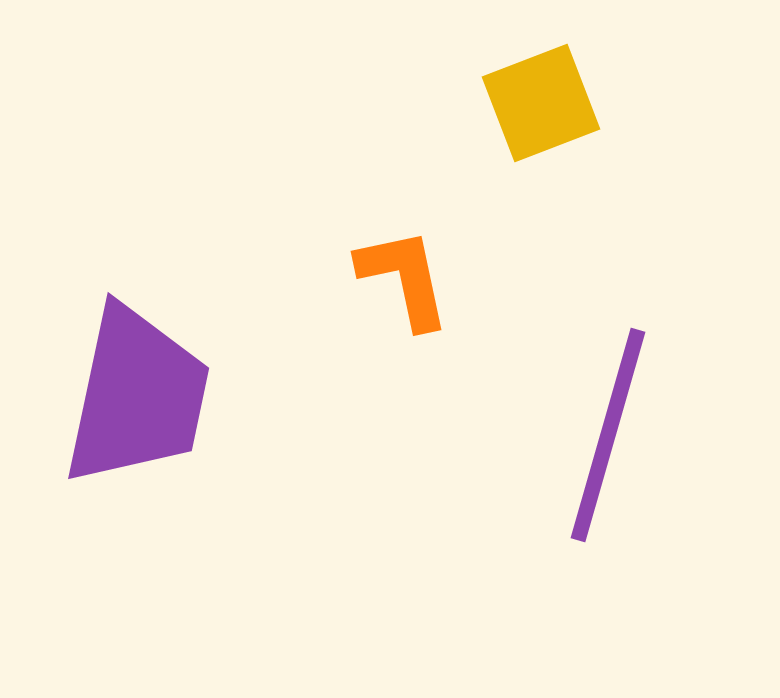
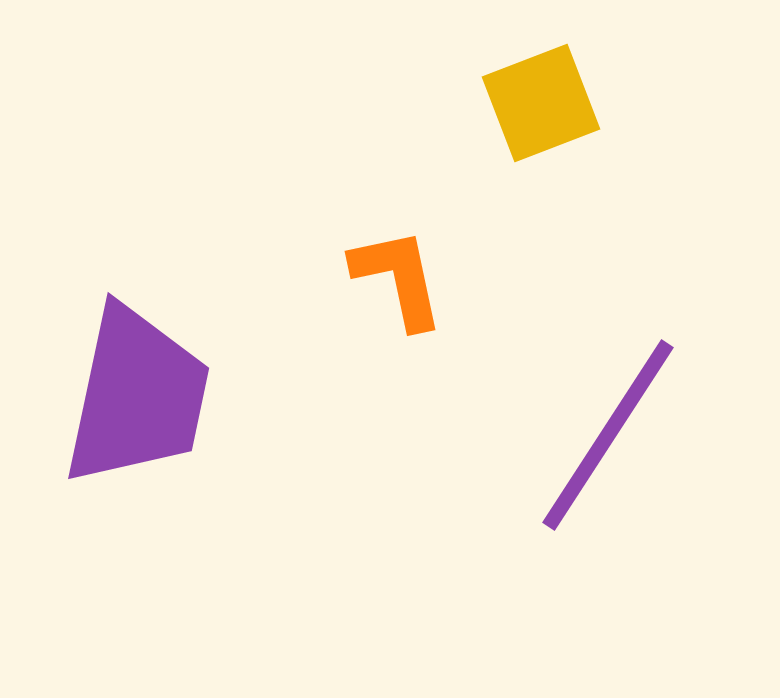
orange L-shape: moved 6 px left
purple line: rotated 17 degrees clockwise
